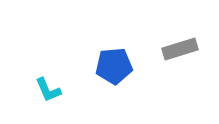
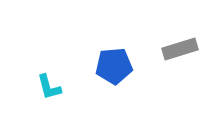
cyan L-shape: moved 1 px right, 3 px up; rotated 8 degrees clockwise
